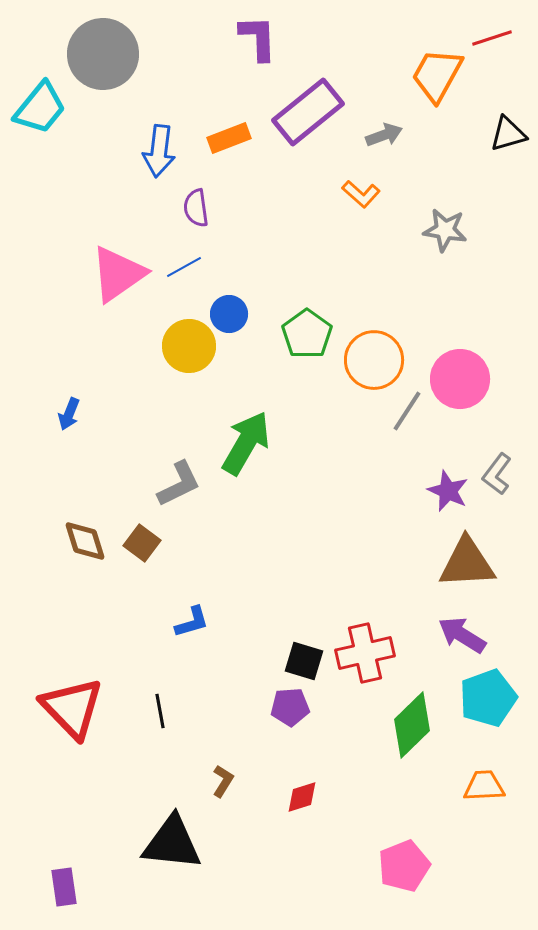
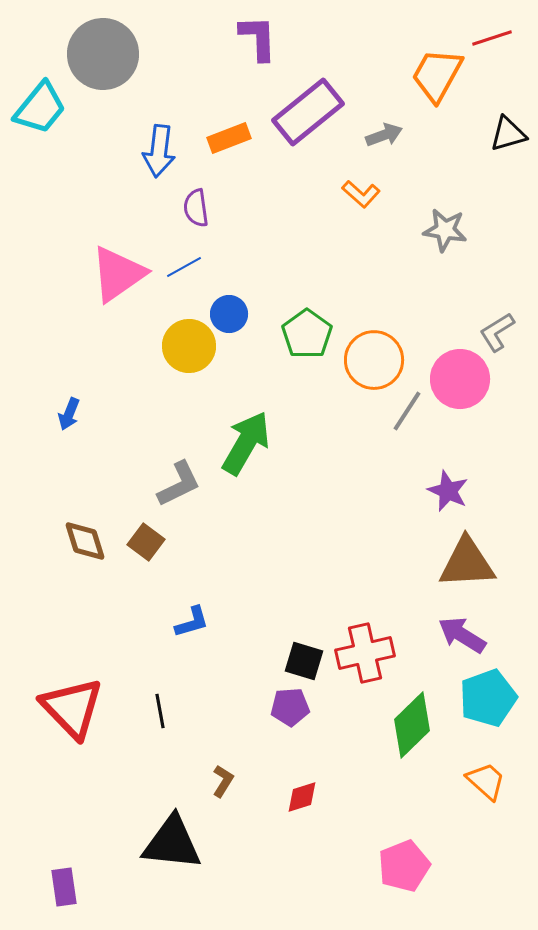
gray L-shape at (497, 474): moved 142 px up; rotated 21 degrees clockwise
brown square at (142, 543): moved 4 px right, 1 px up
orange trapezoid at (484, 786): moved 2 px right, 5 px up; rotated 45 degrees clockwise
